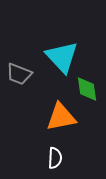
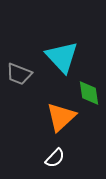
green diamond: moved 2 px right, 4 px down
orange triangle: rotated 32 degrees counterclockwise
white semicircle: rotated 40 degrees clockwise
